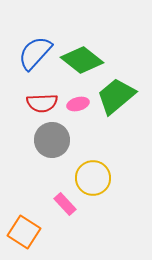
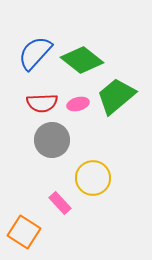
pink rectangle: moved 5 px left, 1 px up
